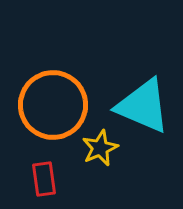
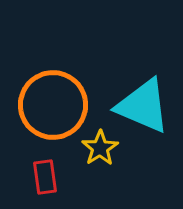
yellow star: rotated 9 degrees counterclockwise
red rectangle: moved 1 px right, 2 px up
